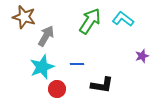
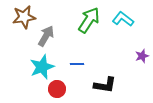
brown star: rotated 25 degrees counterclockwise
green arrow: moved 1 px left, 1 px up
black L-shape: moved 3 px right
